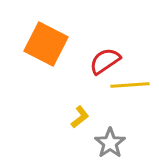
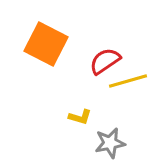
yellow line: moved 2 px left, 4 px up; rotated 12 degrees counterclockwise
yellow L-shape: rotated 55 degrees clockwise
gray star: rotated 24 degrees clockwise
